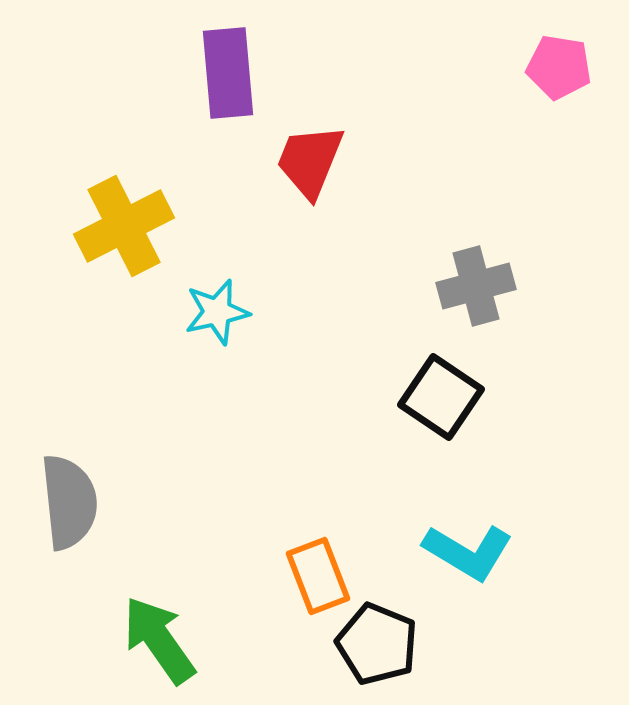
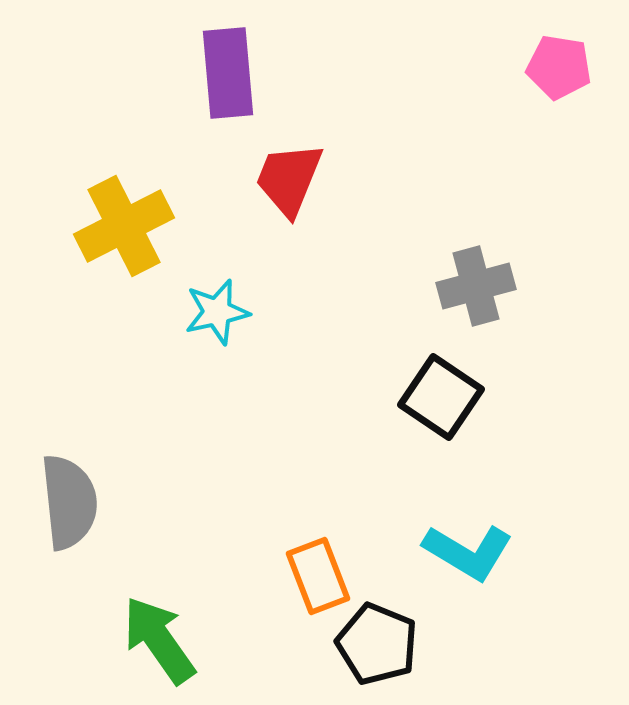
red trapezoid: moved 21 px left, 18 px down
